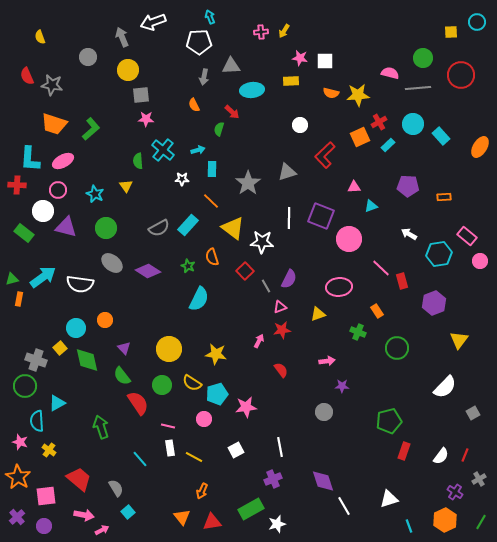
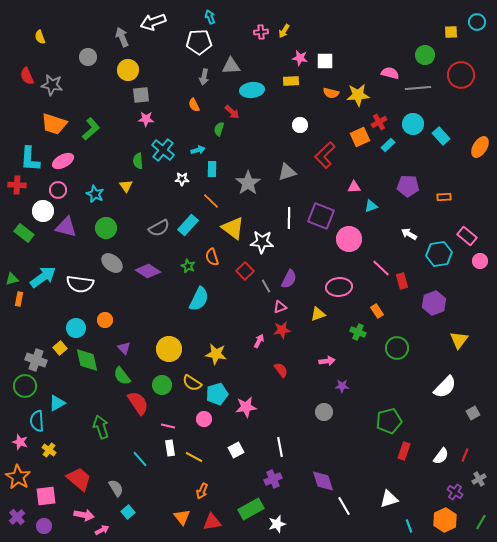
green circle at (423, 58): moved 2 px right, 3 px up
